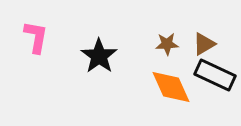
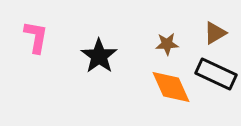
brown triangle: moved 11 px right, 11 px up
black rectangle: moved 1 px right, 1 px up
